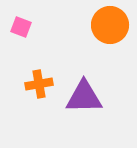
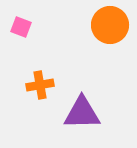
orange cross: moved 1 px right, 1 px down
purple triangle: moved 2 px left, 16 px down
